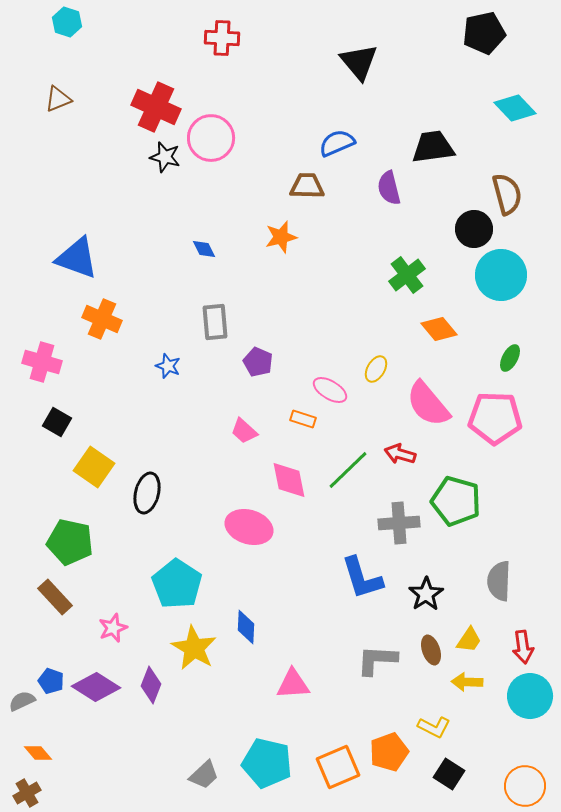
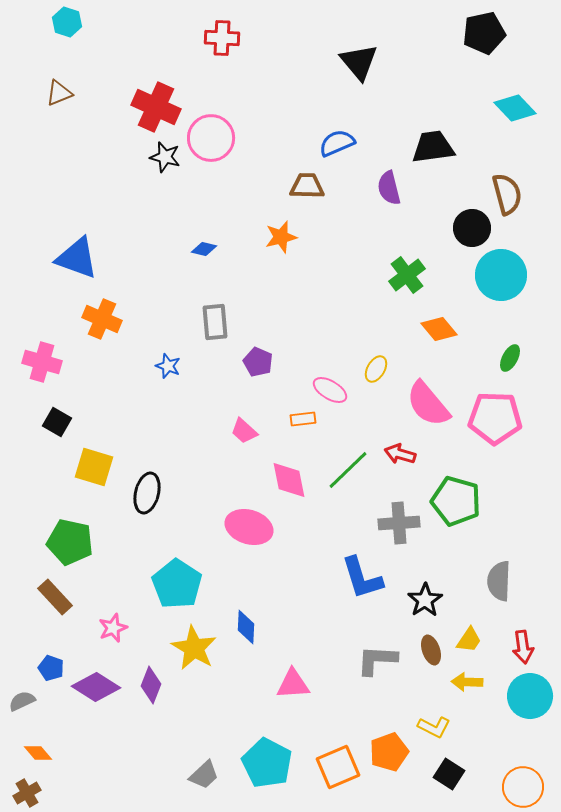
brown triangle at (58, 99): moved 1 px right, 6 px up
black circle at (474, 229): moved 2 px left, 1 px up
blue diamond at (204, 249): rotated 50 degrees counterclockwise
orange rectangle at (303, 419): rotated 25 degrees counterclockwise
yellow square at (94, 467): rotated 18 degrees counterclockwise
black star at (426, 594): moved 1 px left, 6 px down
blue pentagon at (51, 681): moved 13 px up
cyan pentagon at (267, 763): rotated 15 degrees clockwise
orange circle at (525, 786): moved 2 px left, 1 px down
